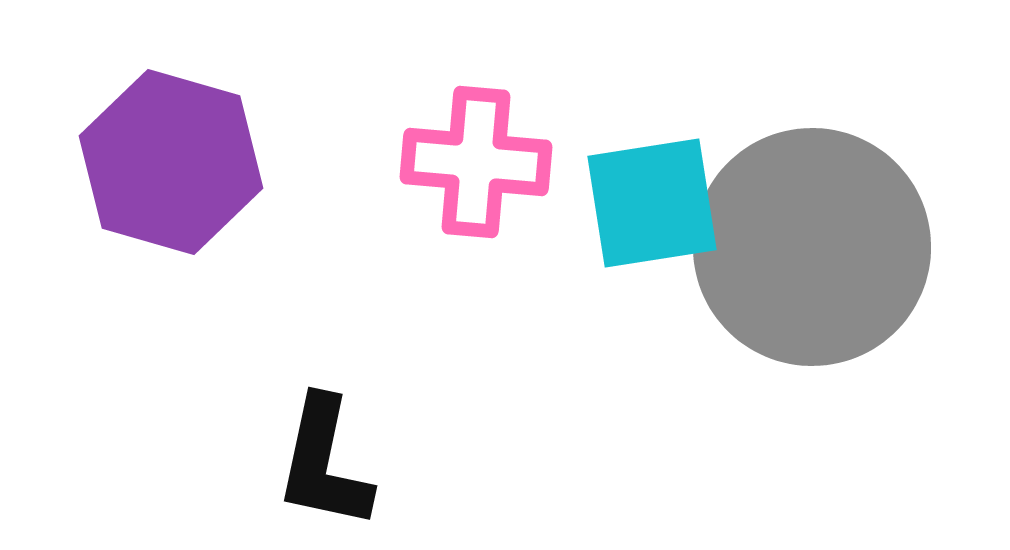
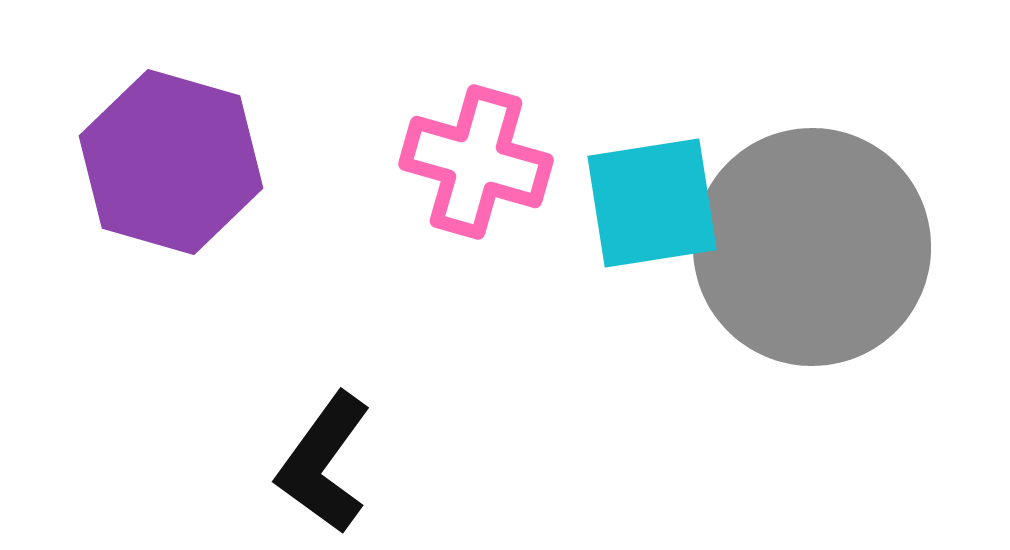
pink cross: rotated 11 degrees clockwise
black L-shape: rotated 24 degrees clockwise
